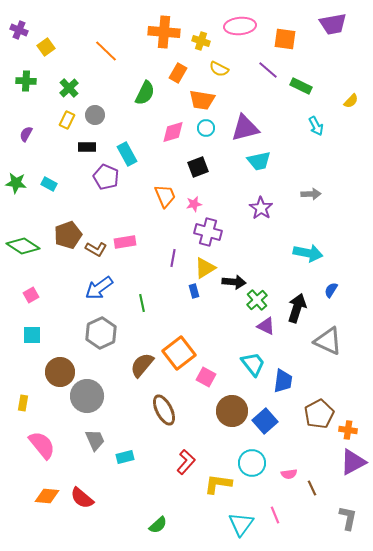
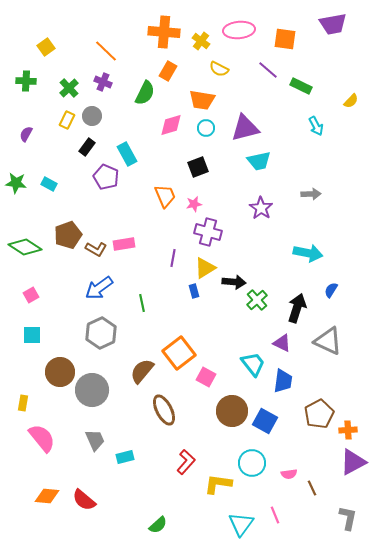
pink ellipse at (240, 26): moved 1 px left, 4 px down
purple cross at (19, 30): moved 84 px right, 52 px down
yellow cross at (201, 41): rotated 18 degrees clockwise
orange rectangle at (178, 73): moved 10 px left, 2 px up
gray circle at (95, 115): moved 3 px left, 1 px down
pink diamond at (173, 132): moved 2 px left, 7 px up
black rectangle at (87, 147): rotated 54 degrees counterclockwise
pink rectangle at (125, 242): moved 1 px left, 2 px down
green diamond at (23, 246): moved 2 px right, 1 px down
purple triangle at (266, 326): moved 16 px right, 17 px down
brown semicircle at (142, 365): moved 6 px down
gray circle at (87, 396): moved 5 px right, 6 px up
blue square at (265, 421): rotated 20 degrees counterclockwise
orange cross at (348, 430): rotated 12 degrees counterclockwise
pink semicircle at (42, 445): moved 7 px up
red semicircle at (82, 498): moved 2 px right, 2 px down
